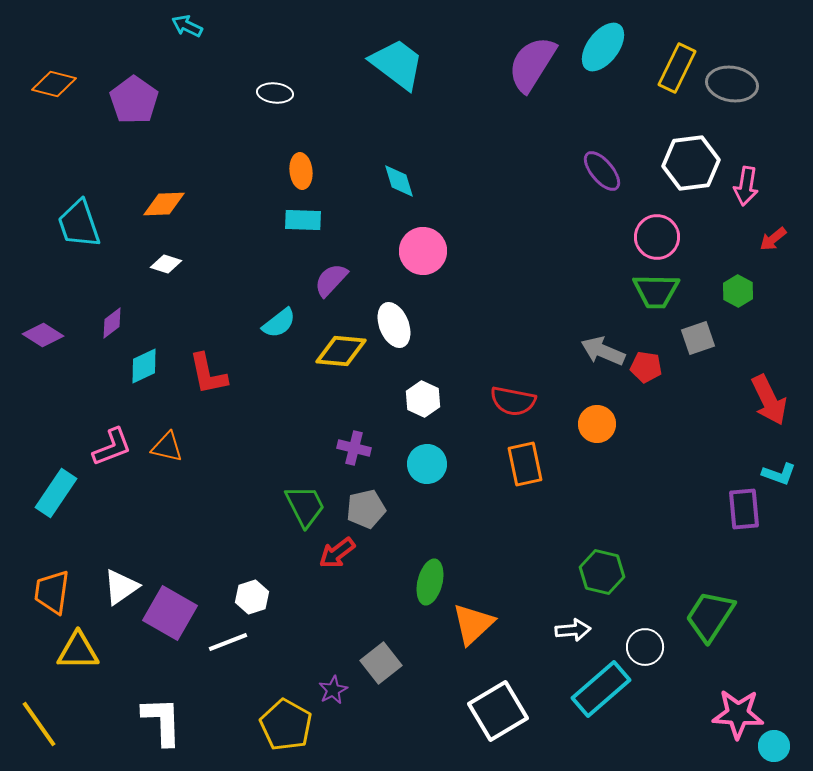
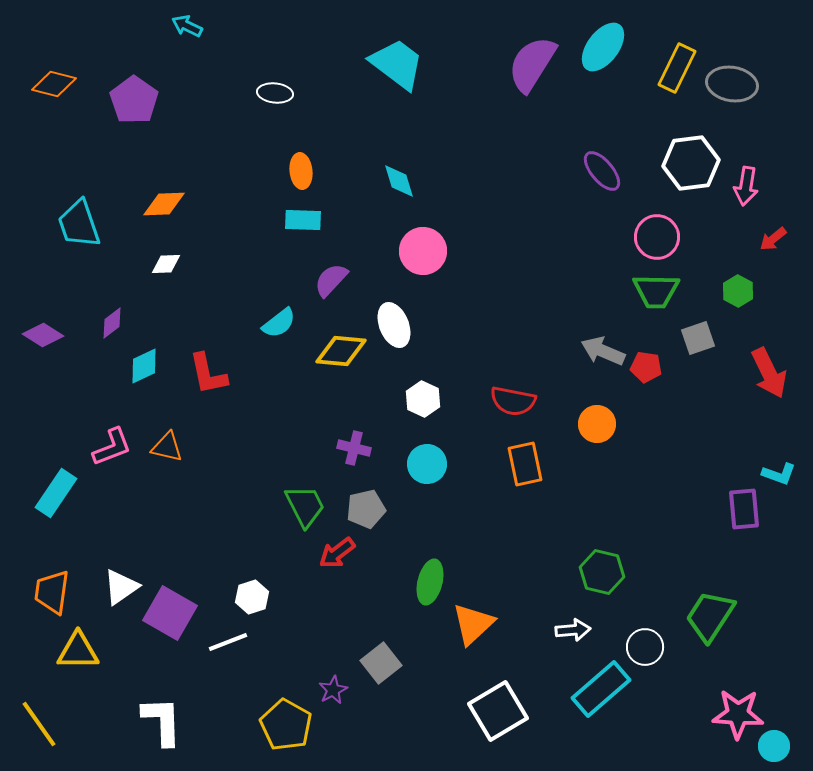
white diamond at (166, 264): rotated 20 degrees counterclockwise
red arrow at (769, 400): moved 27 px up
